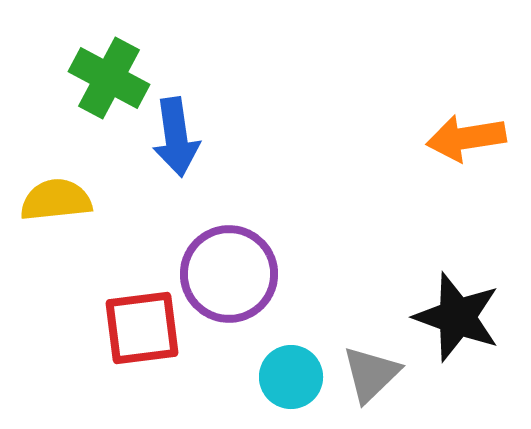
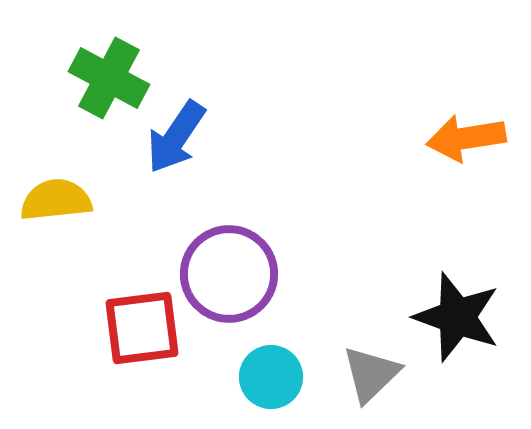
blue arrow: rotated 42 degrees clockwise
cyan circle: moved 20 px left
